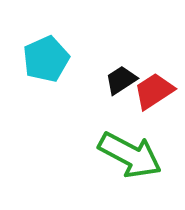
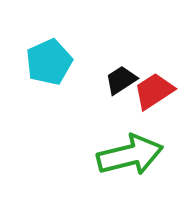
cyan pentagon: moved 3 px right, 3 px down
green arrow: rotated 42 degrees counterclockwise
